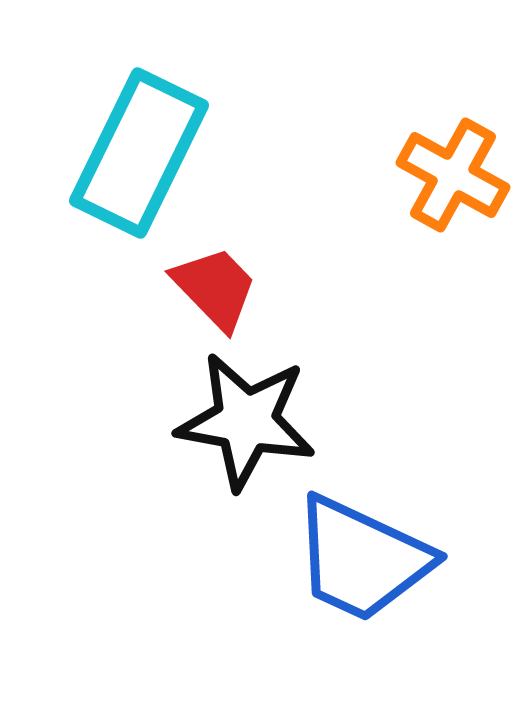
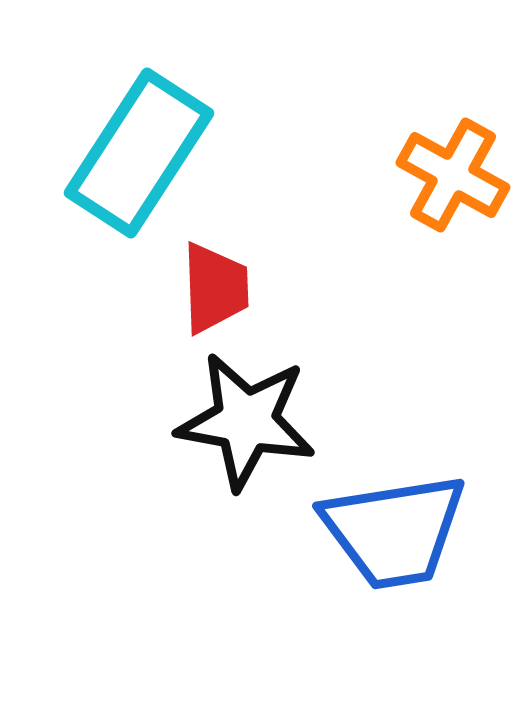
cyan rectangle: rotated 7 degrees clockwise
red trapezoid: rotated 42 degrees clockwise
blue trapezoid: moved 32 px right, 28 px up; rotated 34 degrees counterclockwise
